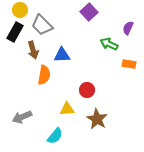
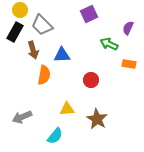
purple square: moved 2 px down; rotated 18 degrees clockwise
red circle: moved 4 px right, 10 px up
